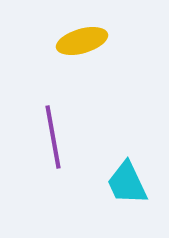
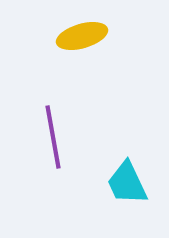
yellow ellipse: moved 5 px up
